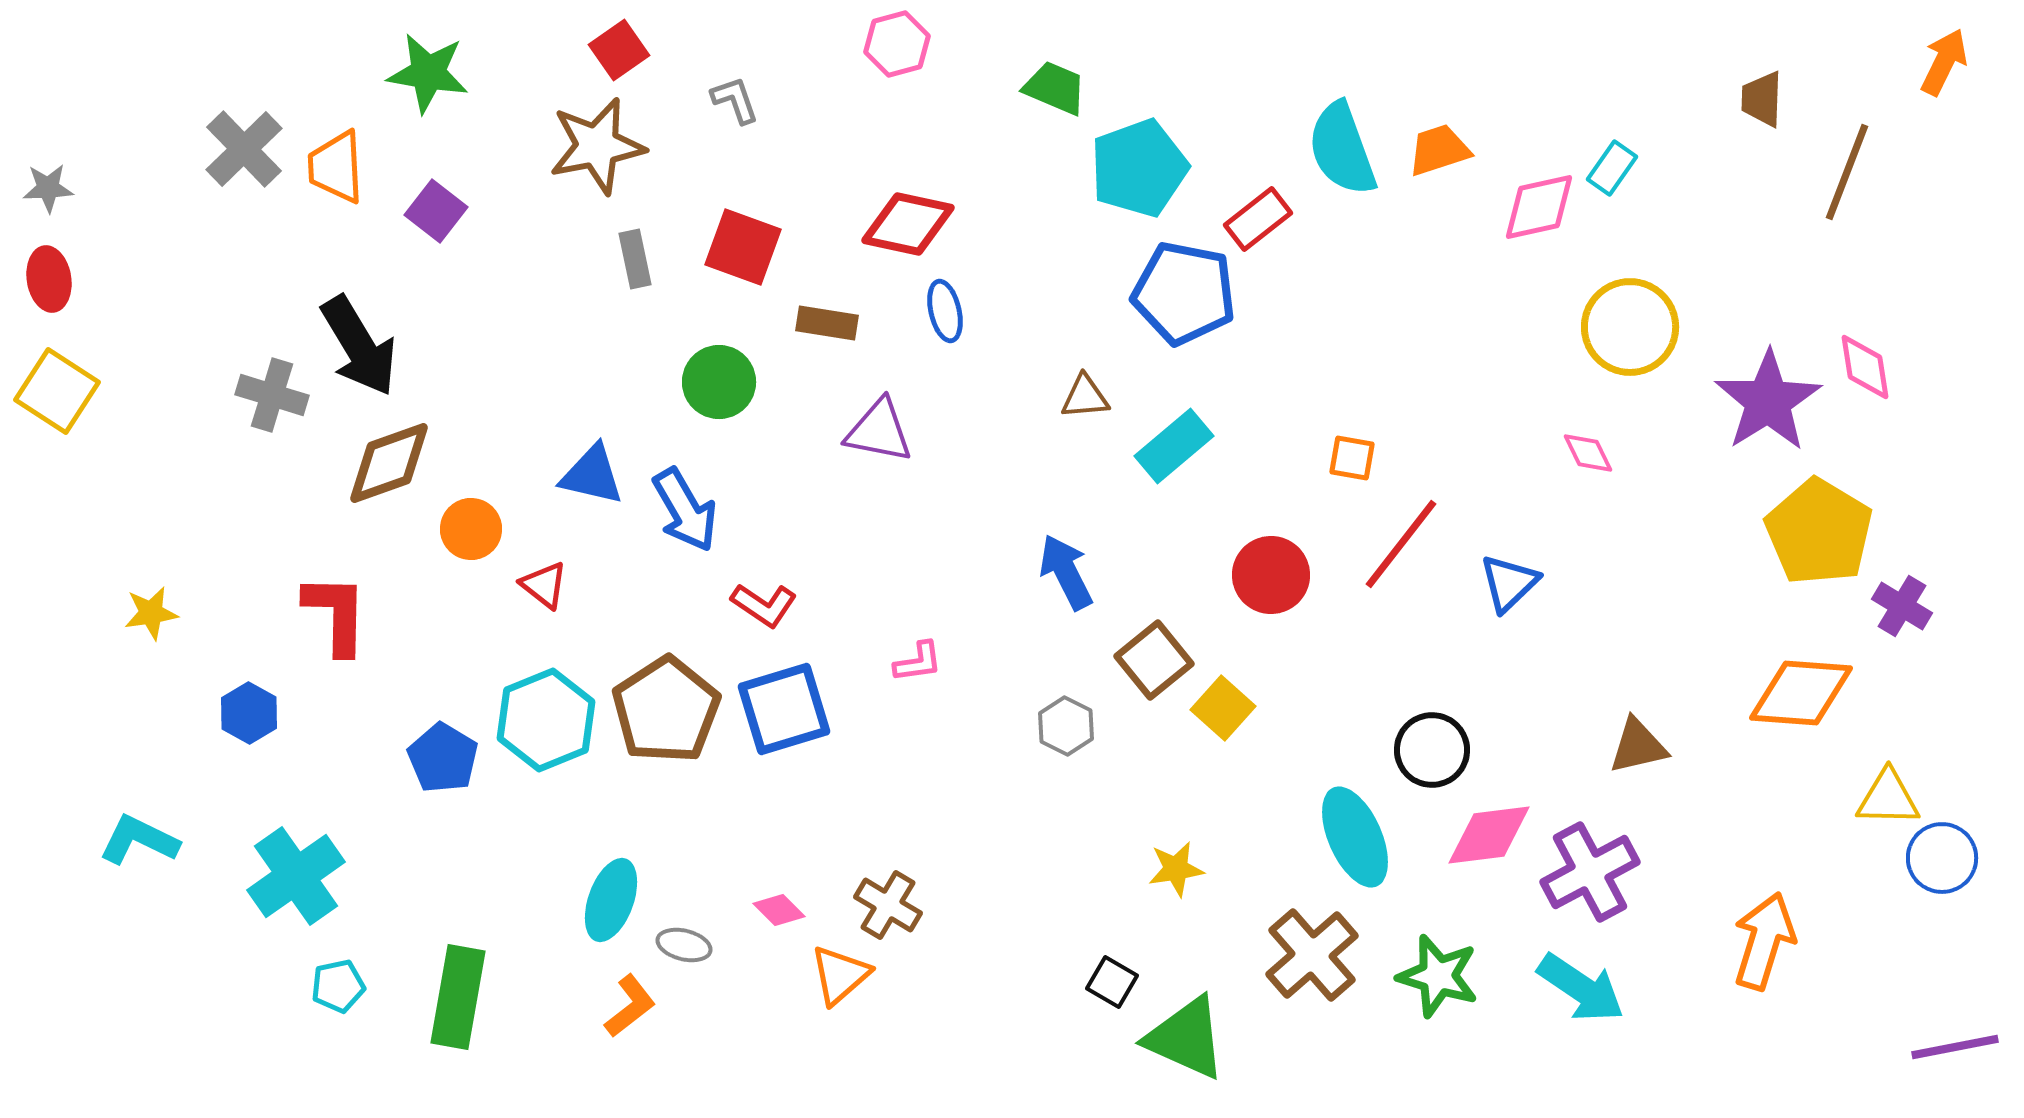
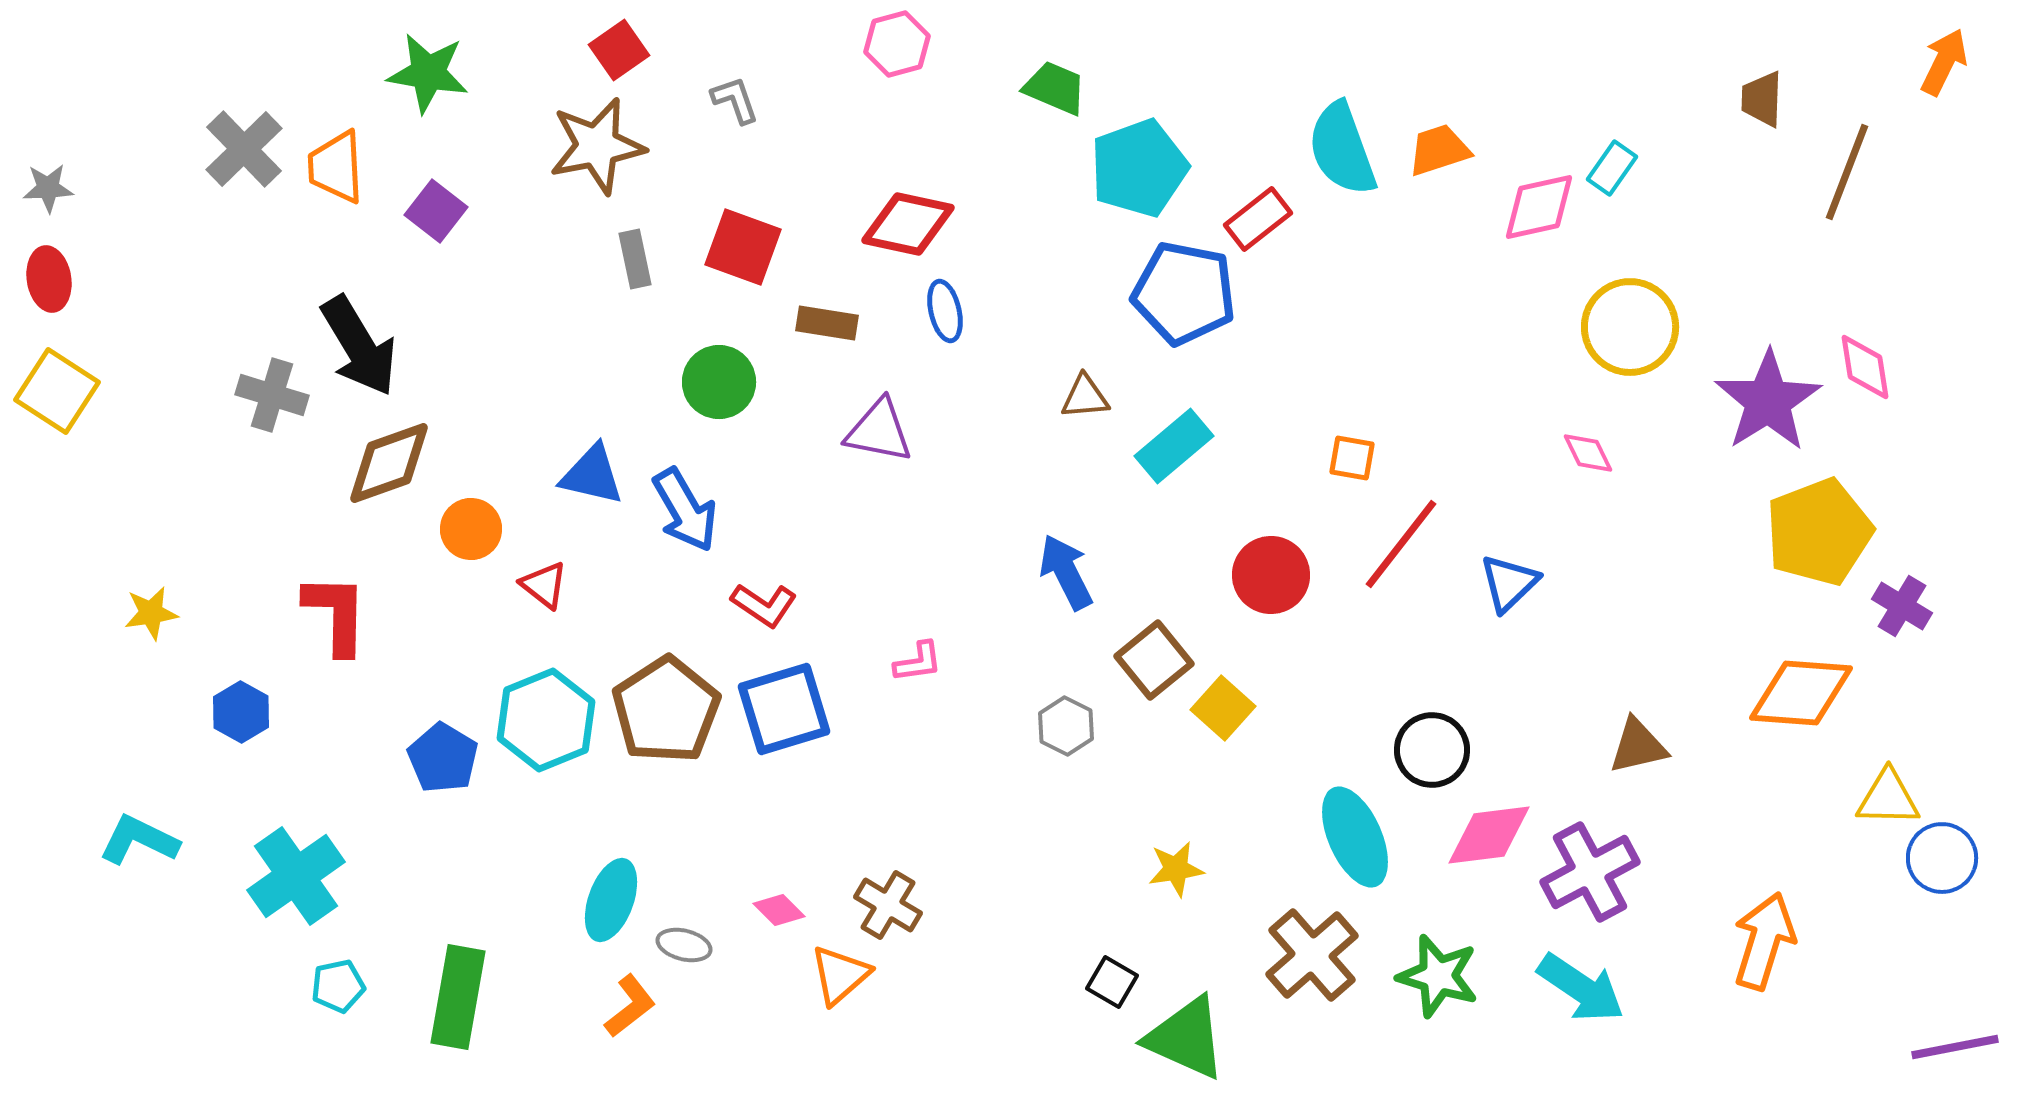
yellow pentagon at (1819, 532): rotated 20 degrees clockwise
blue hexagon at (249, 713): moved 8 px left, 1 px up
